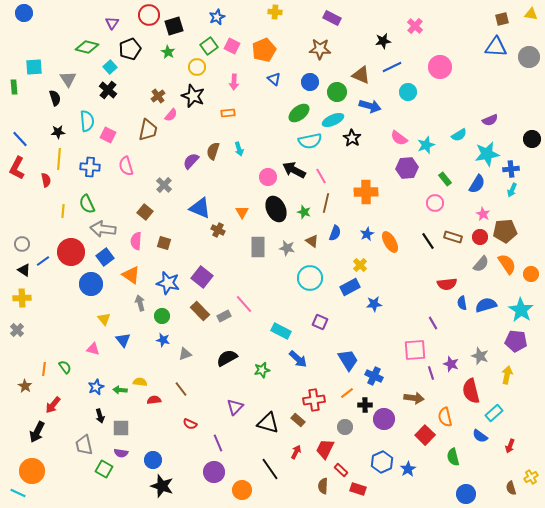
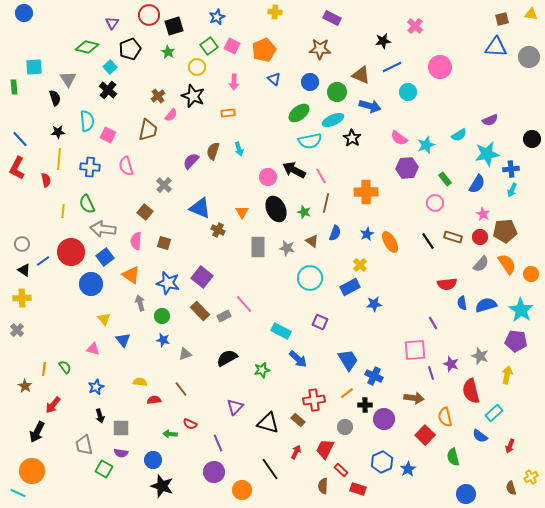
green arrow at (120, 390): moved 50 px right, 44 px down
